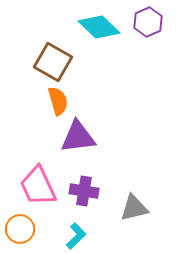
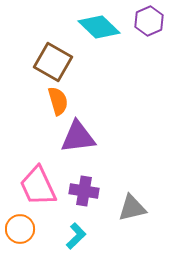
purple hexagon: moved 1 px right, 1 px up
gray triangle: moved 2 px left
